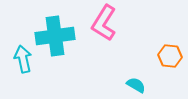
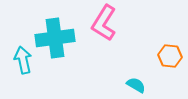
cyan cross: moved 2 px down
cyan arrow: moved 1 px down
